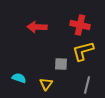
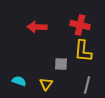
yellow L-shape: rotated 70 degrees counterclockwise
cyan semicircle: moved 3 px down
